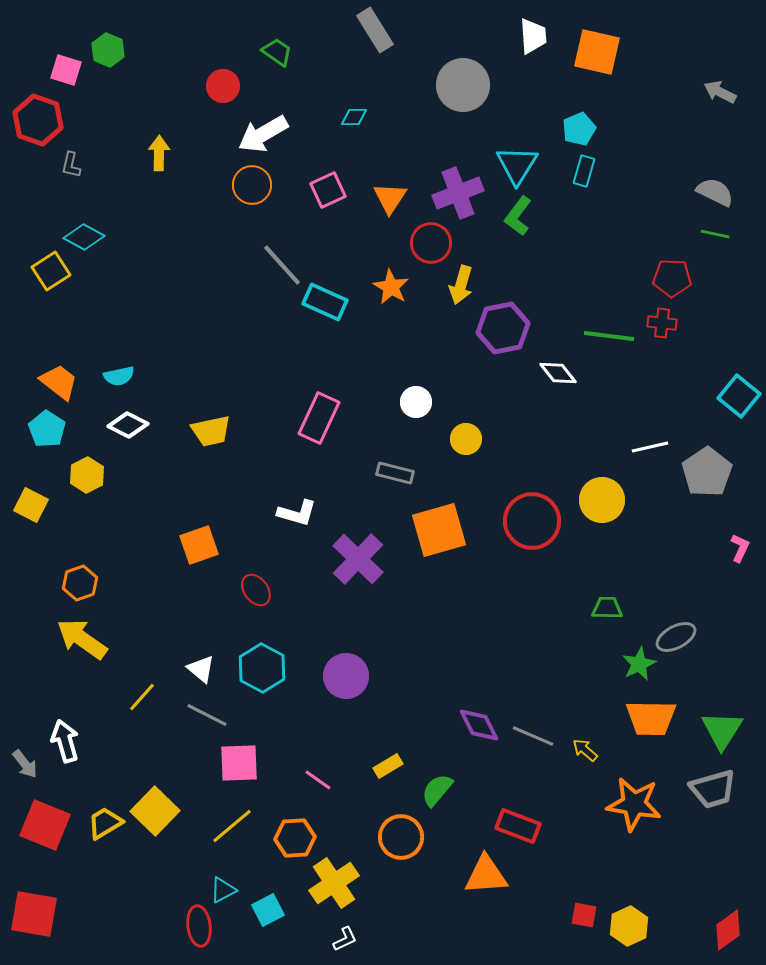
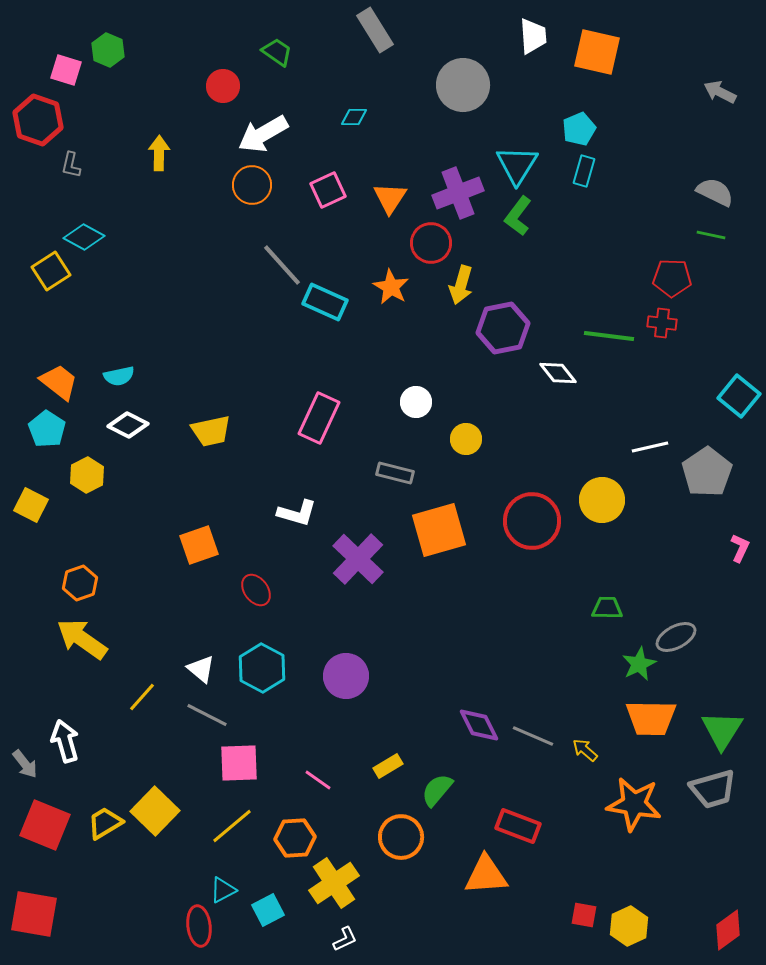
green line at (715, 234): moved 4 px left, 1 px down
